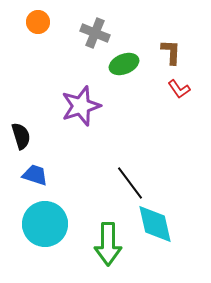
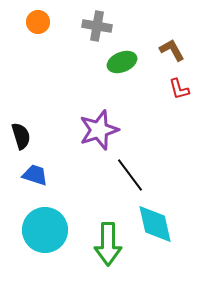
gray cross: moved 2 px right, 7 px up; rotated 12 degrees counterclockwise
brown L-shape: moved 1 px right, 2 px up; rotated 32 degrees counterclockwise
green ellipse: moved 2 px left, 2 px up
red L-shape: rotated 20 degrees clockwise
purple star: moved 18 px right, 24 px down
black line: moved 8 px up
cyan circle: moved 6 px down
